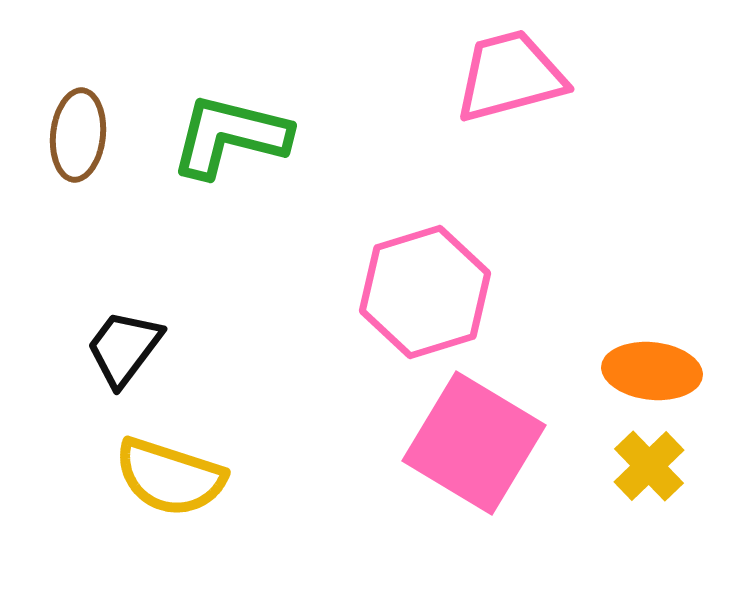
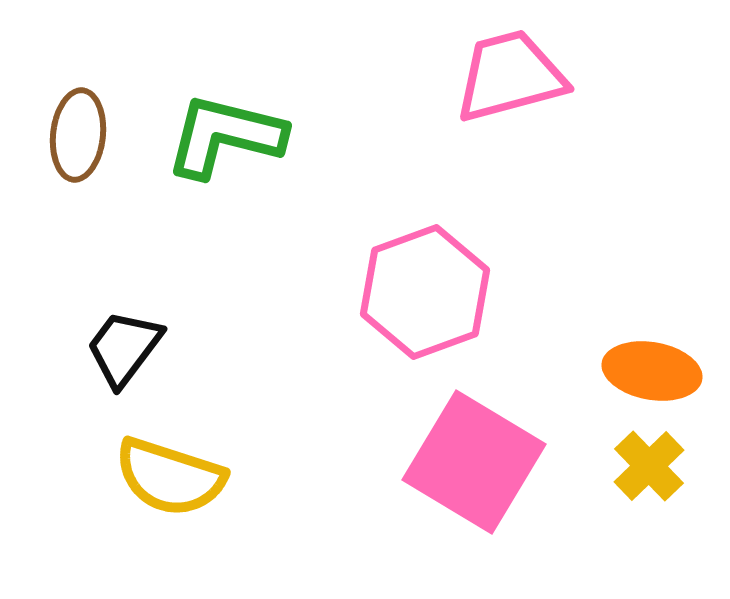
green L-shape: moved 5 px left
pink hexagon: rotated 3 degrees counterclockwise
orange ellipse: rotated 4 degrees clockwise
pink square: moved 19 px down
